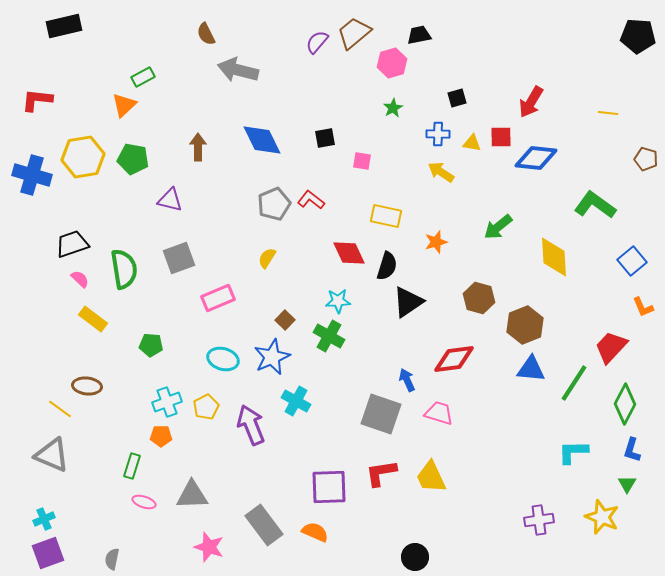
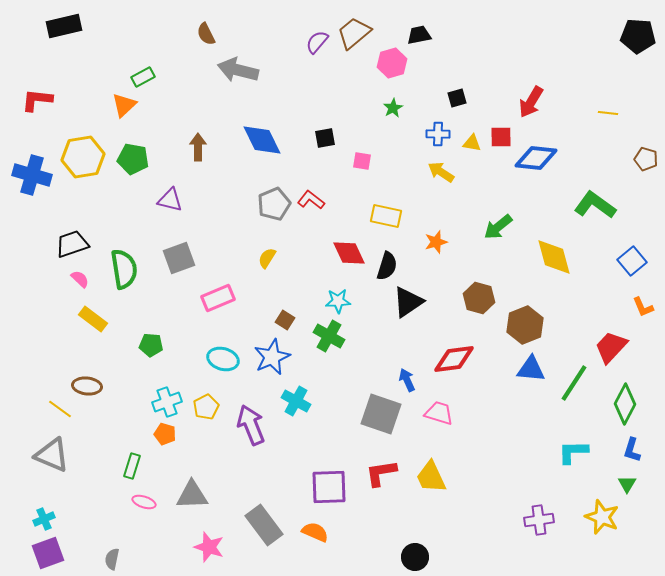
yellow diamond at (554, 257): rotated 12 degrees counterclockwise
brown square at (285, 320): rotated 12 degrees counterclockwise
orange pentagon at (161, 436): moved 4 px right, 2 px up; rotated 15 degrees clockwise
